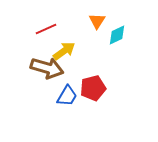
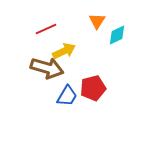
yellow arrow: rotated 10 degrees clockwise
